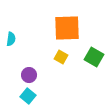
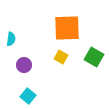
purple circle: moved 5 px left, 10 px up
